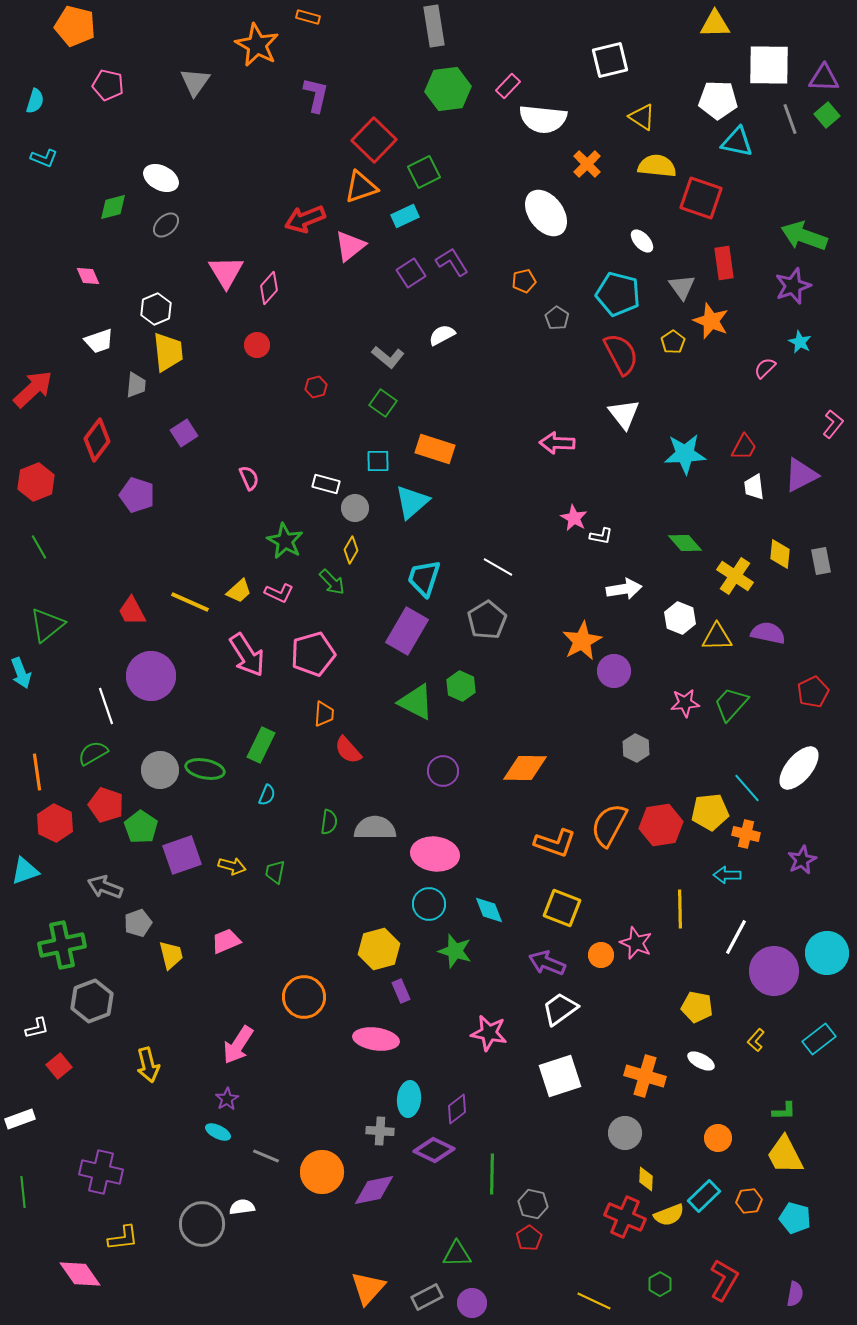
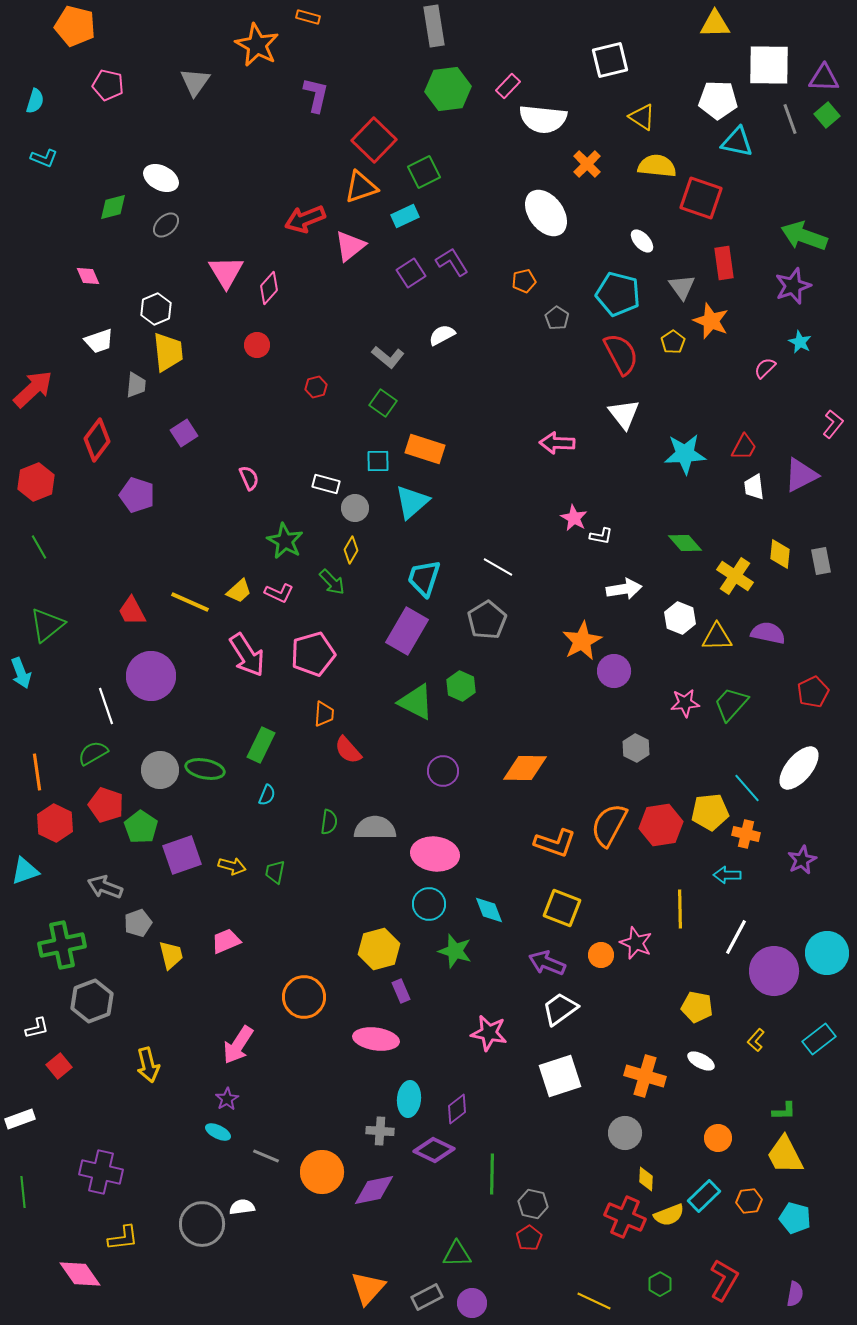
orange rectangle at (435, 449): moved 10 px left
